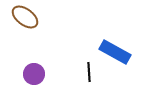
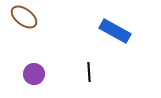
brown ellipse: moved 1 px left
blue rectangle: moved 21 px up
